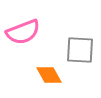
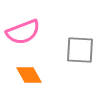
orange diamond: moved 20 px left
